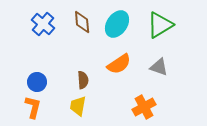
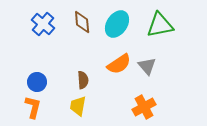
green triangle: rotated 20 degrees clockwise
gray triangle: moved 12 px left, 1 px up; rotated 30 degrees clockwise
